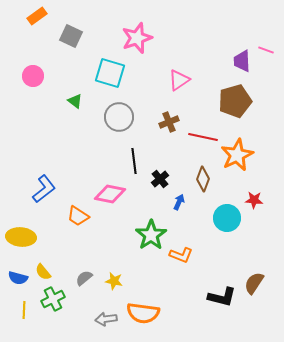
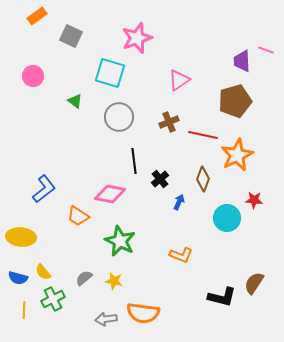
red line: moved 2 px up
green star: moved 31 px left, 6 px down; rotated 12 degrees counterclockwise
